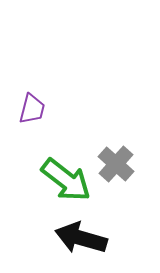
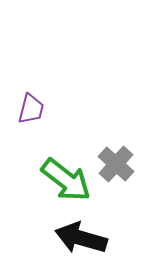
purple trapezoid: moved 1 px left
